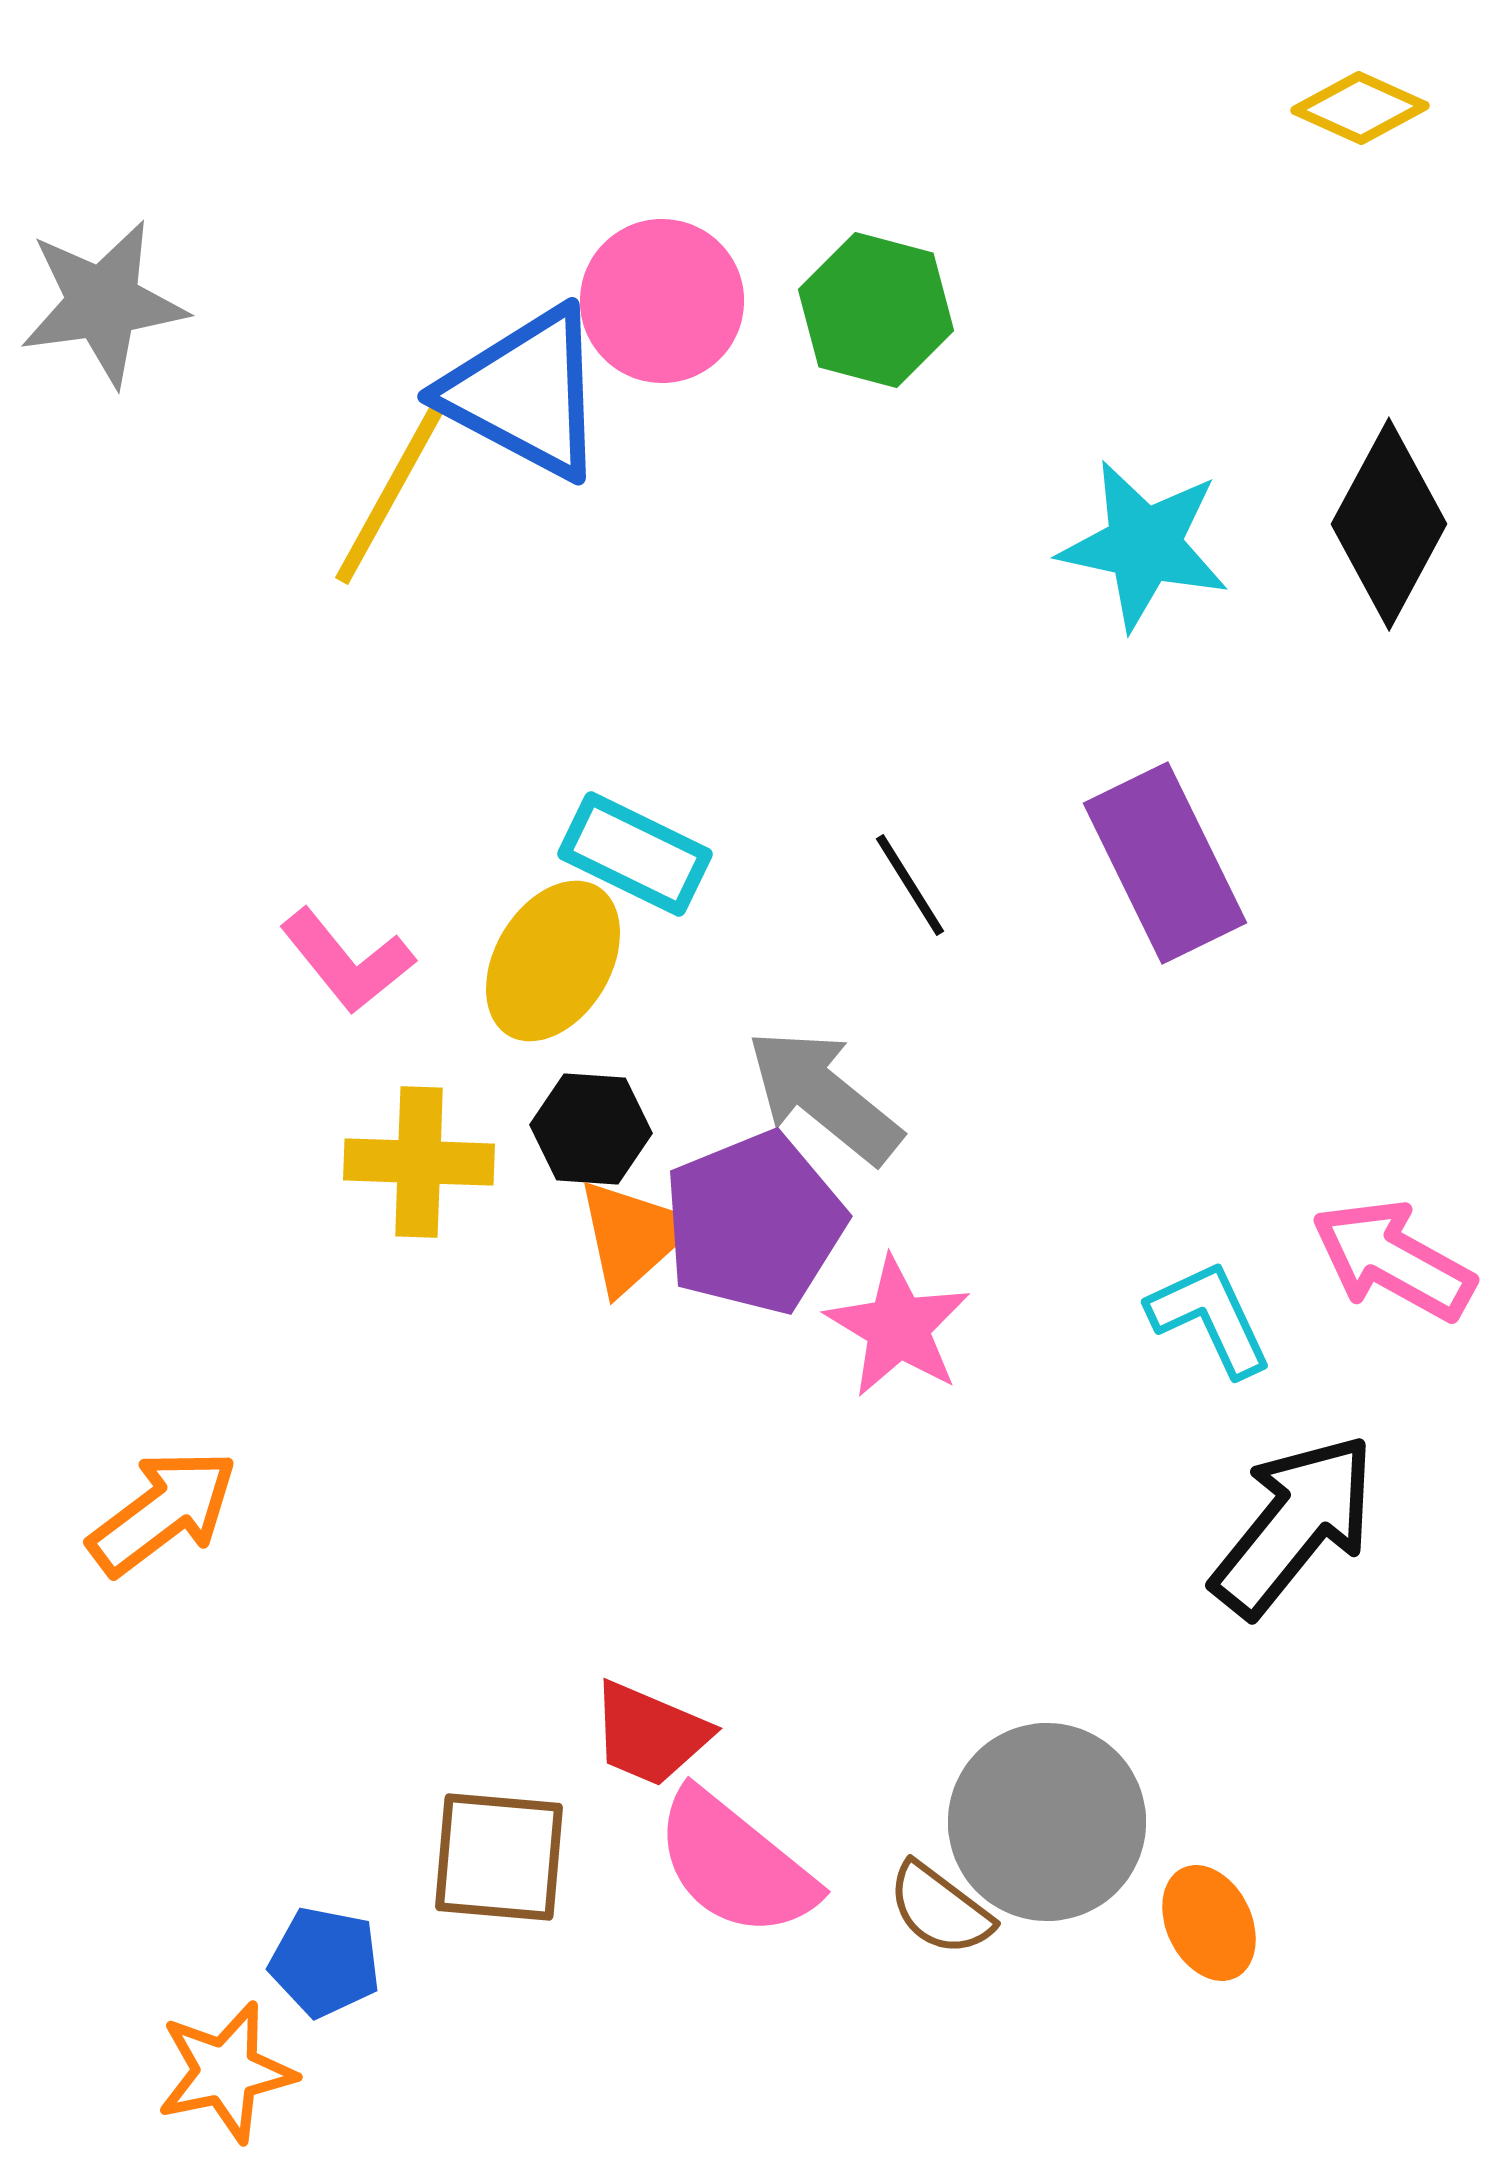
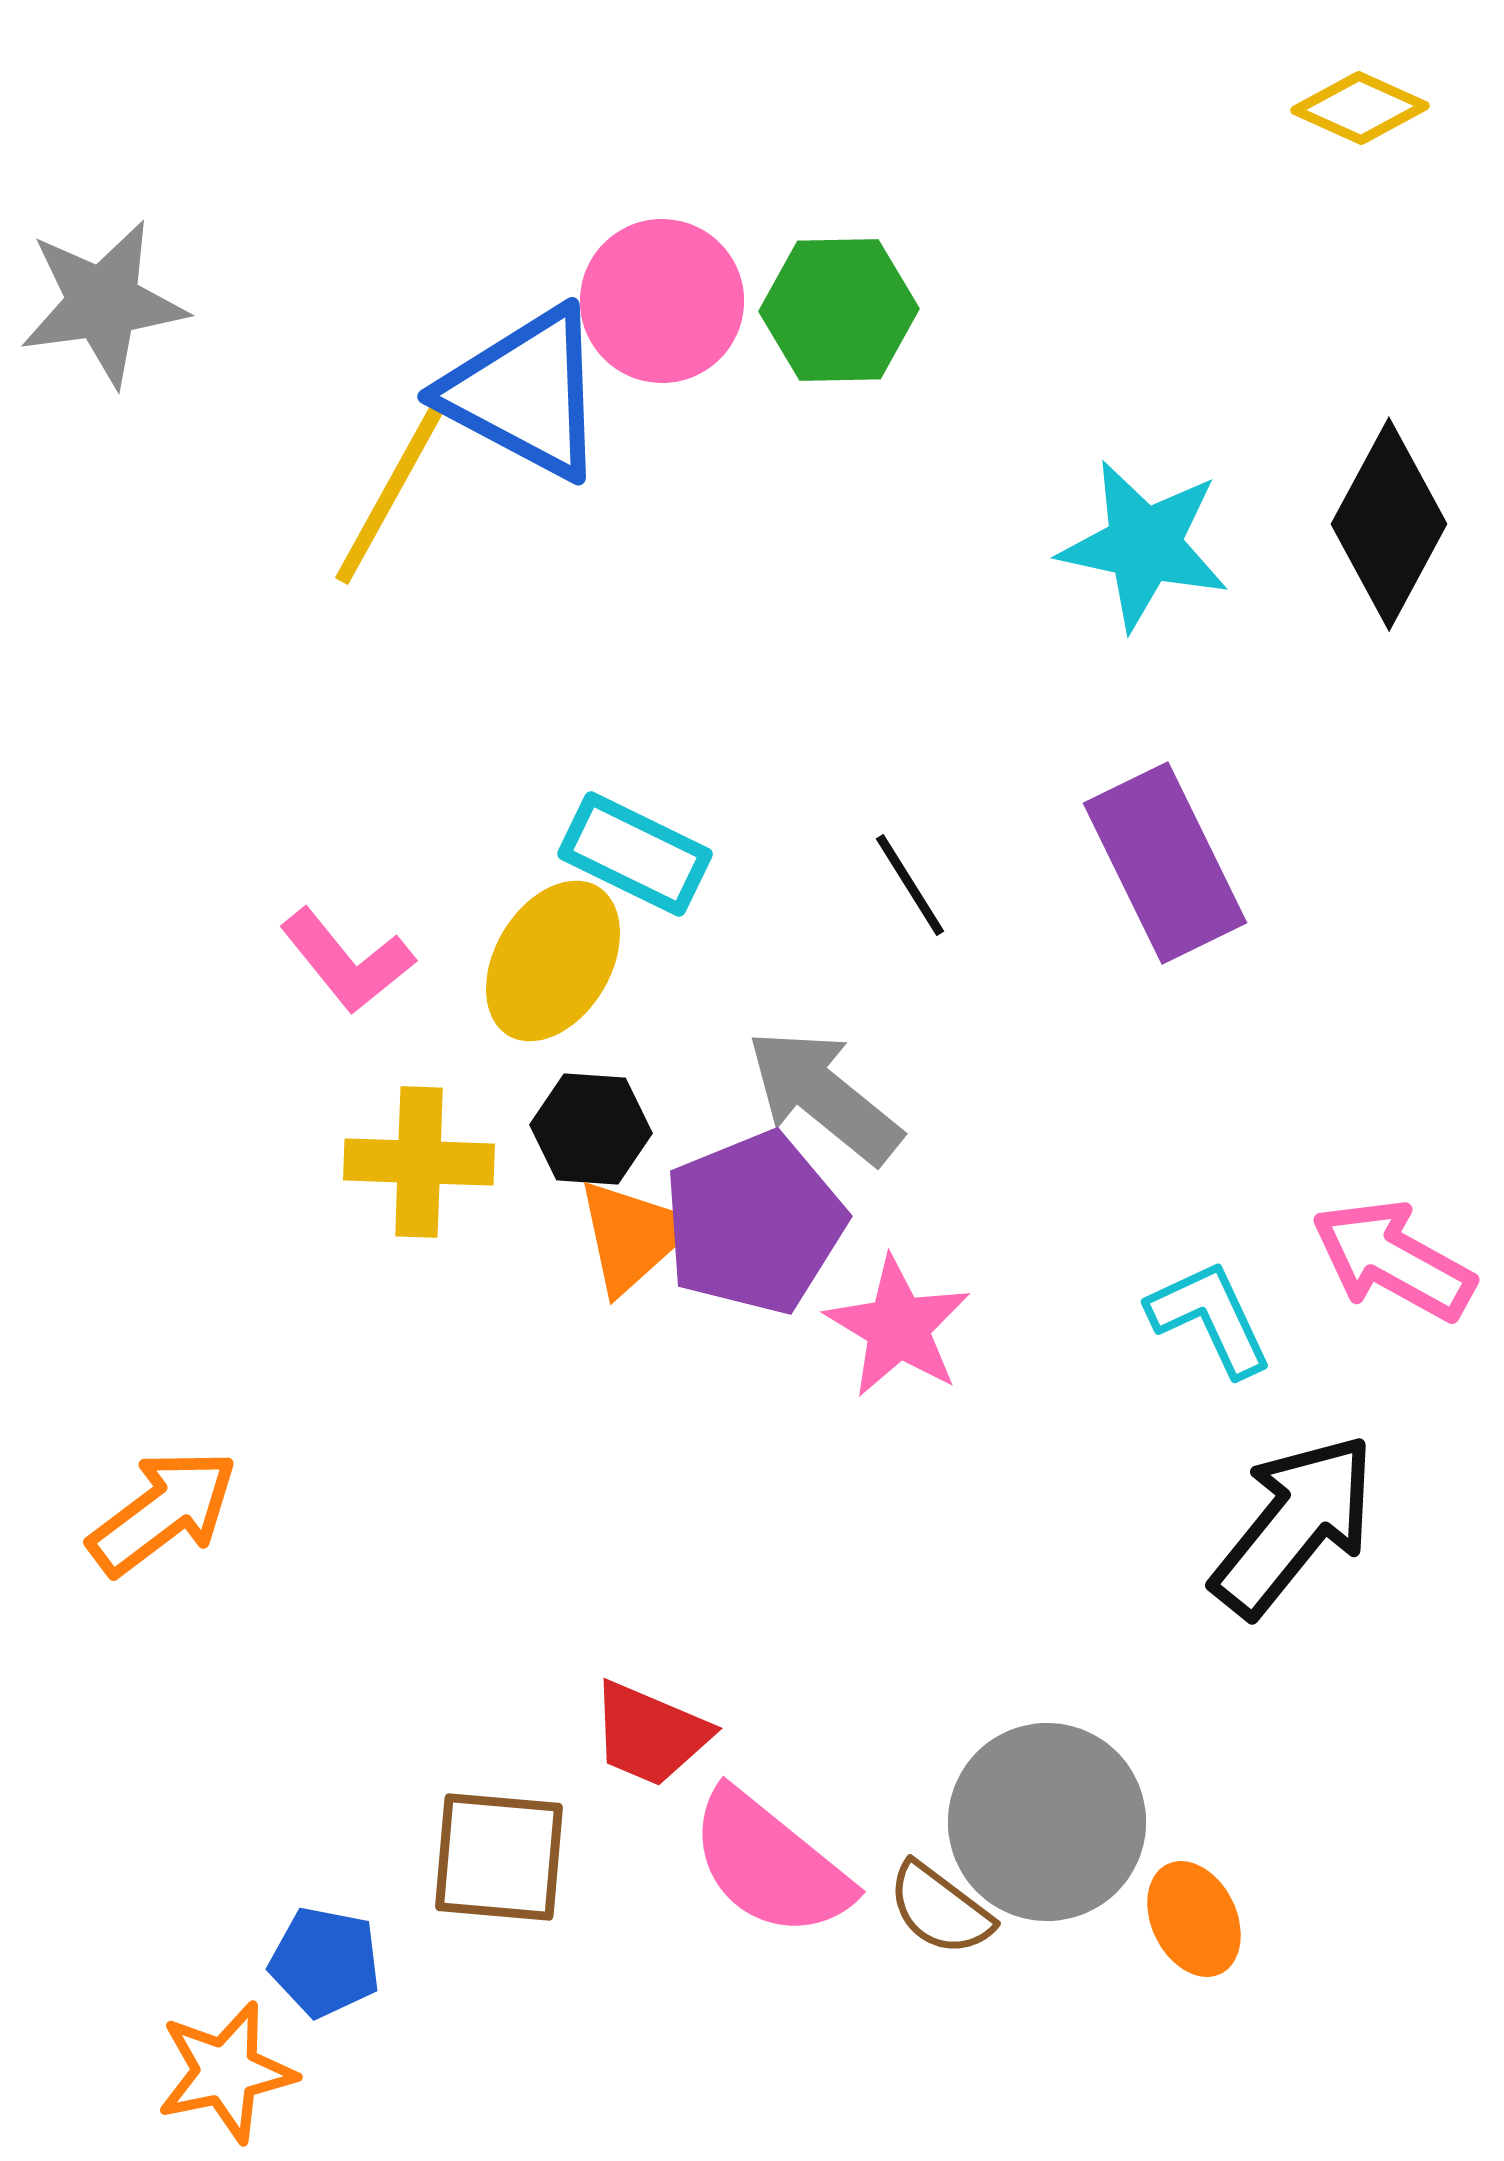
green hexagon: moved 37 px left; rotated 16 degrees counterclockwise
pink semicircle: moved 35 px right
orange ellipse: moved 15 px left, 4 px up
